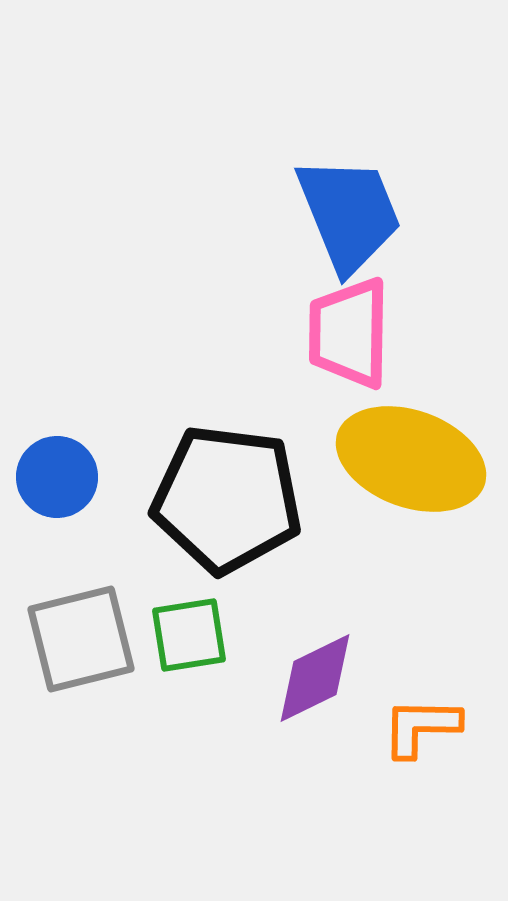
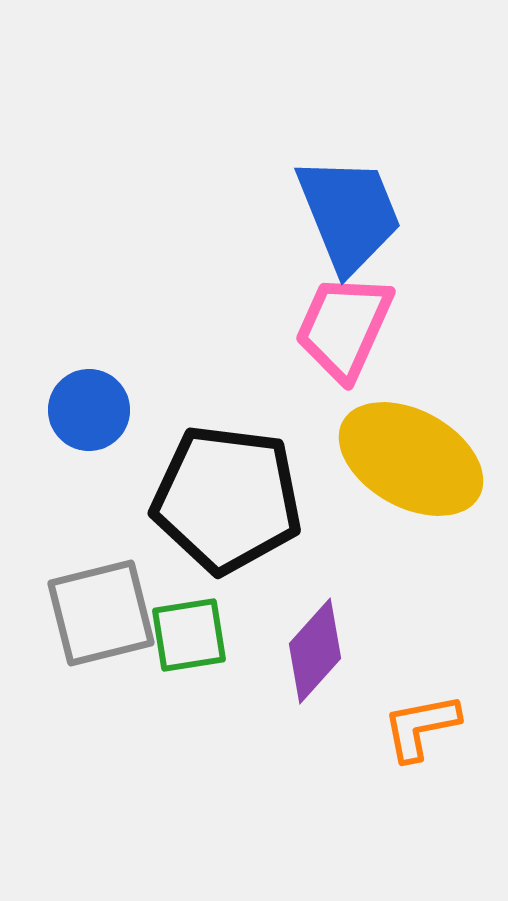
pink trapezoid: moved 5 px left, 6 px up; rotated 23 degrees clockwise
yellow ellipse: rotated 9 degrees clockwise
blue circle: moved 32 px right, 67 px up
gray square: moved 20 px right, 26 px up
purple diamond: moved 27 px up; rotated 22 degrees counterclockwise
orange L-shape: rotated 12 degrees counterclockwise
